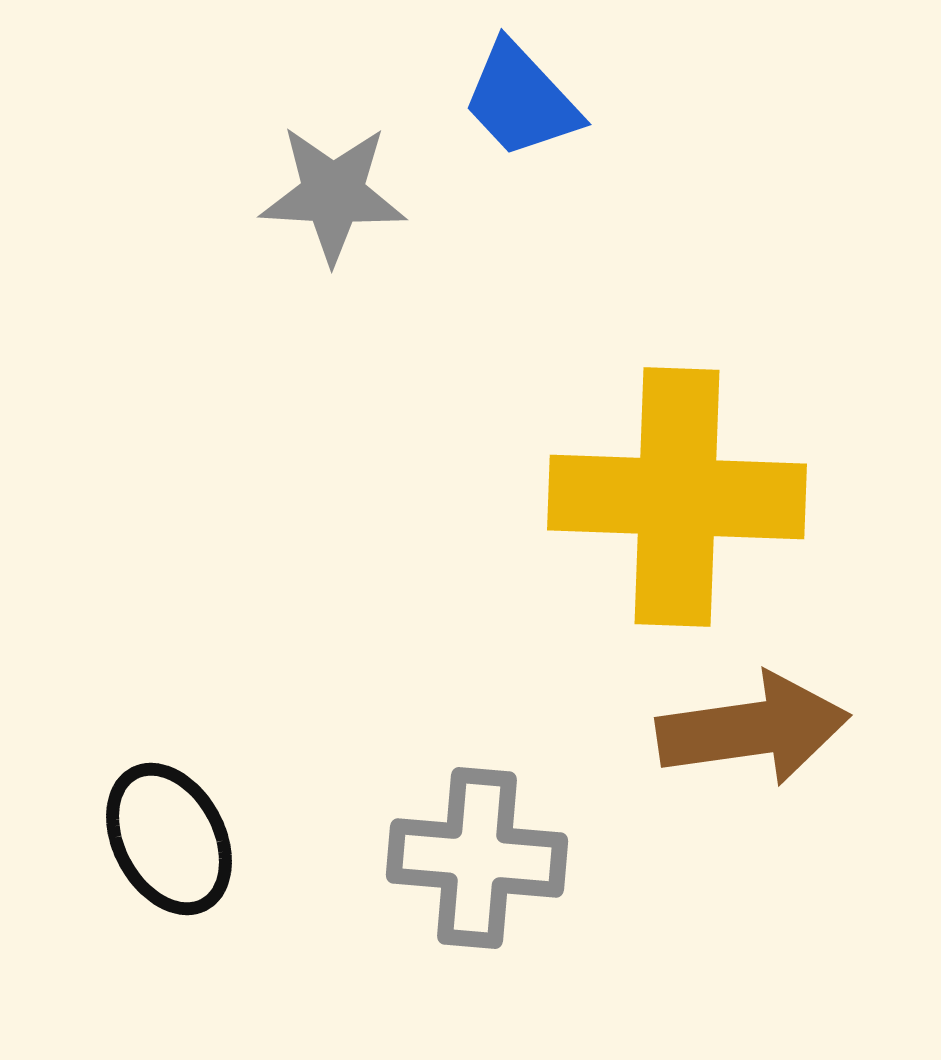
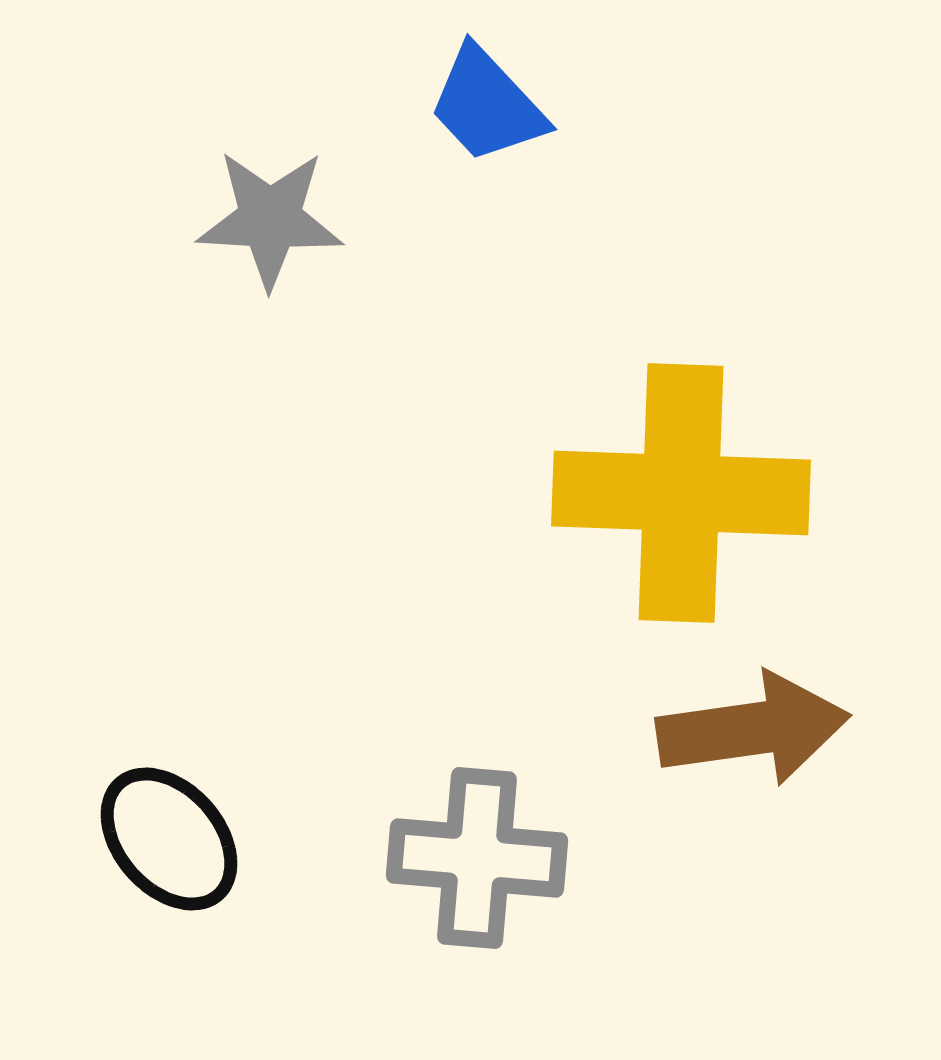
blue trapezoid: moved 34 px left, 5 px down
gray star: moved 63 px left, 25 px down
yellow cross: moved 4 px right, 4 px up
black ellipse: rotated 13 degrees counterclockwise
